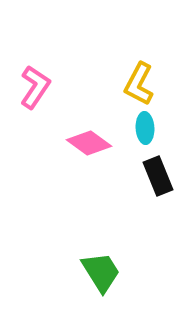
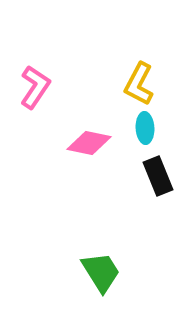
pink diamond: rotated 24 degrees counterclockwise
